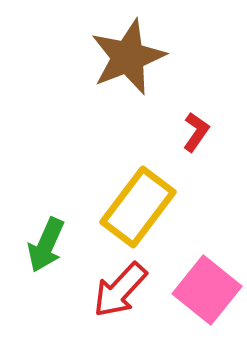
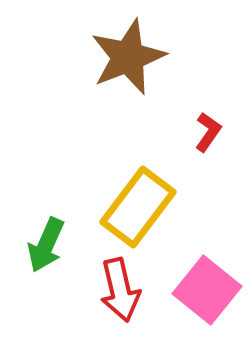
red L-shape: moved 12 px right
red arrow: rotated 56 degrees counterclockwise
